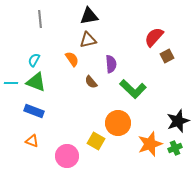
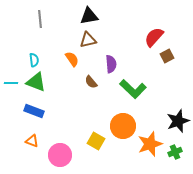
cyan semicircle: rotated 144 degrees clockwise
orange circle: moved 5 px right, 3 px down
green cross: moved 4 px down
pink circle: moved 7 px left, 1 px up
